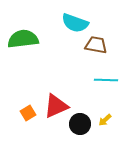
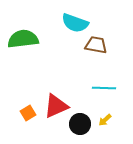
cyan line: moved 2 px left, 8 px down
